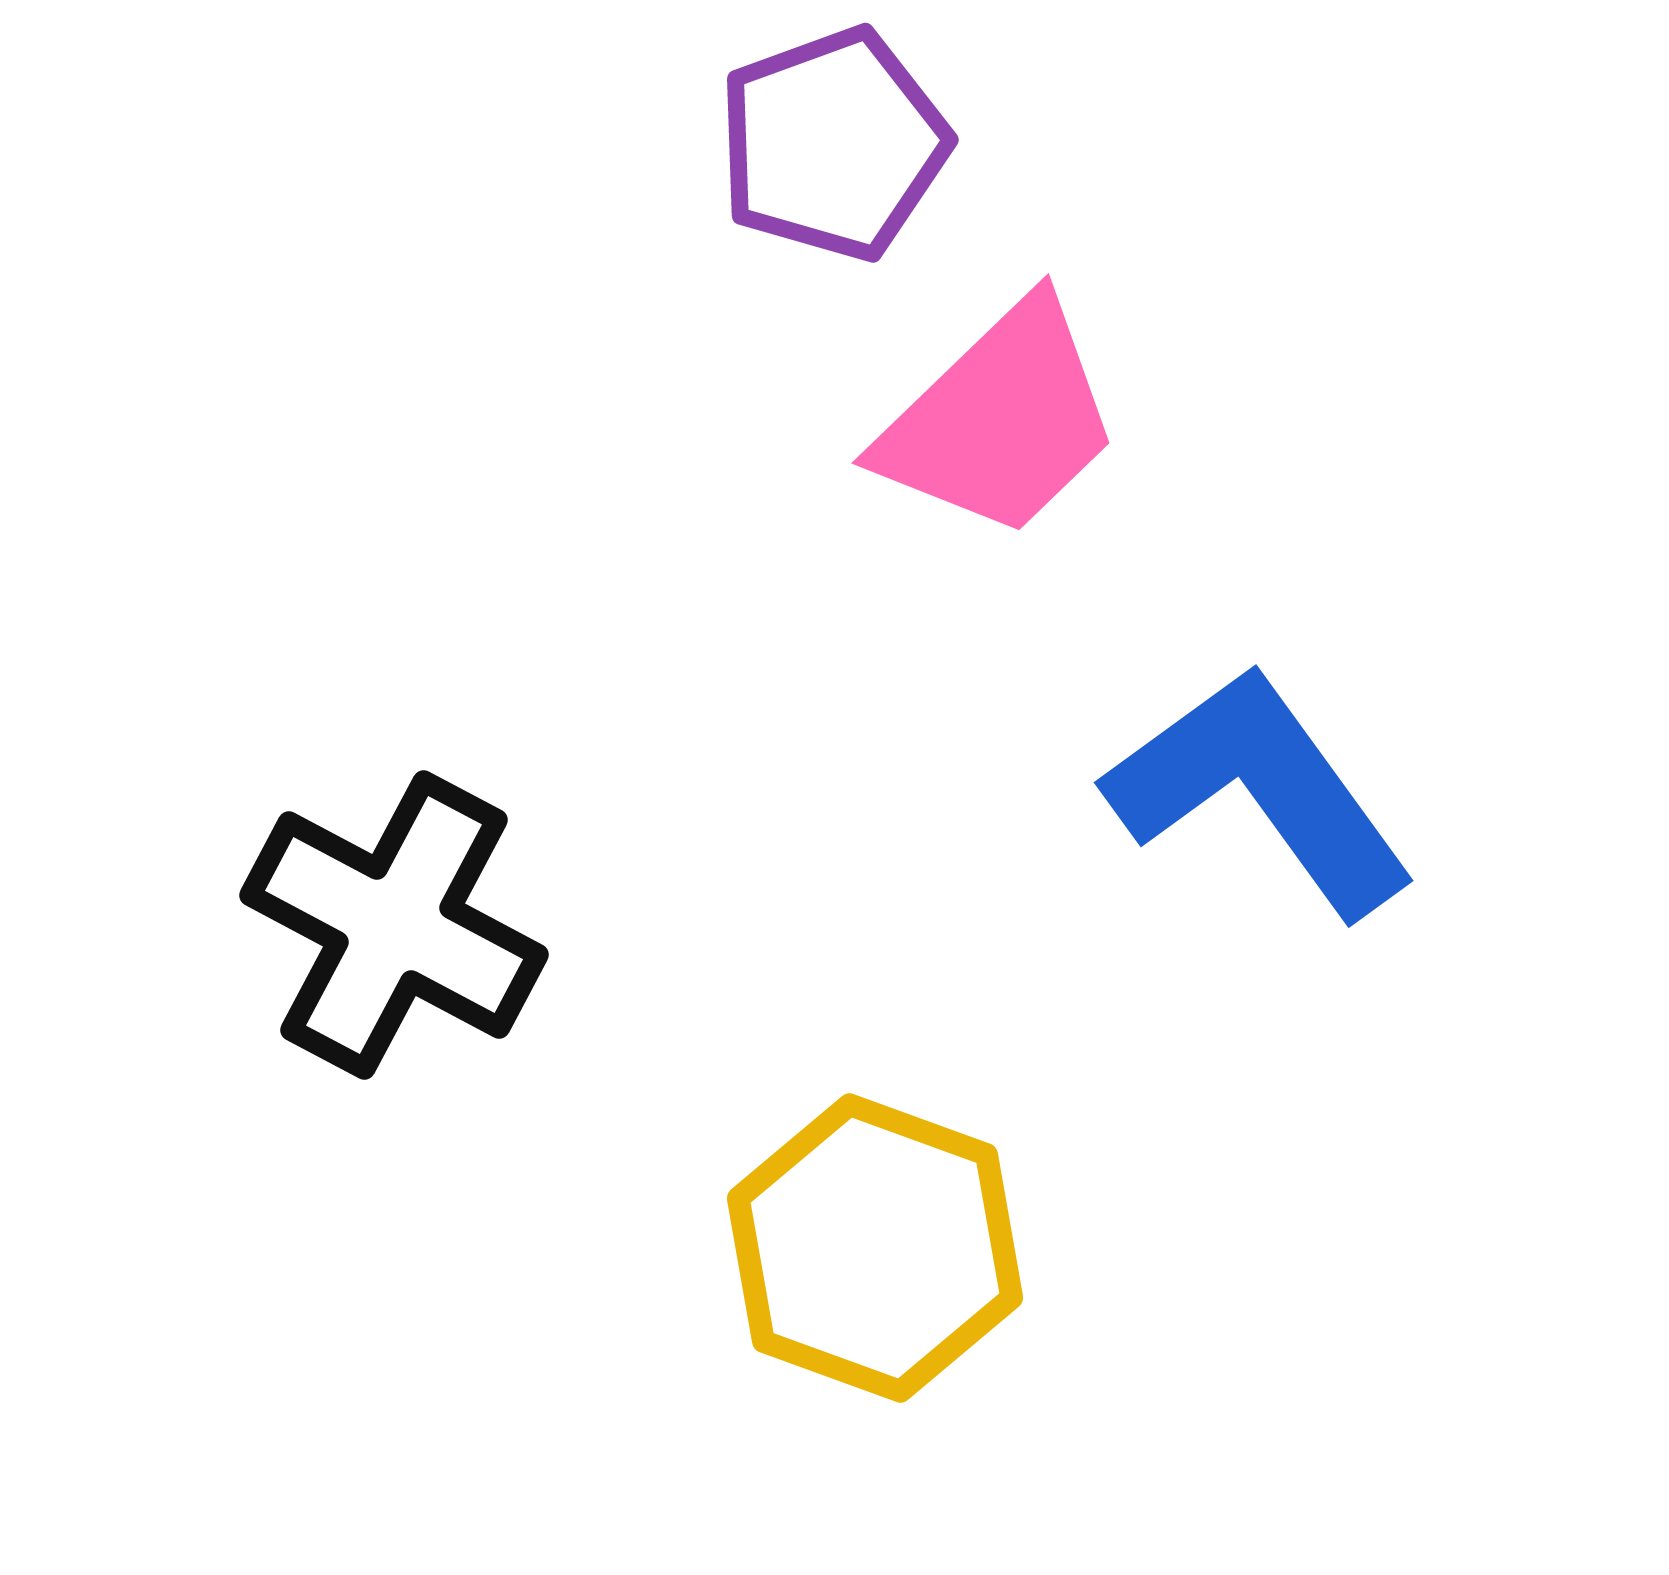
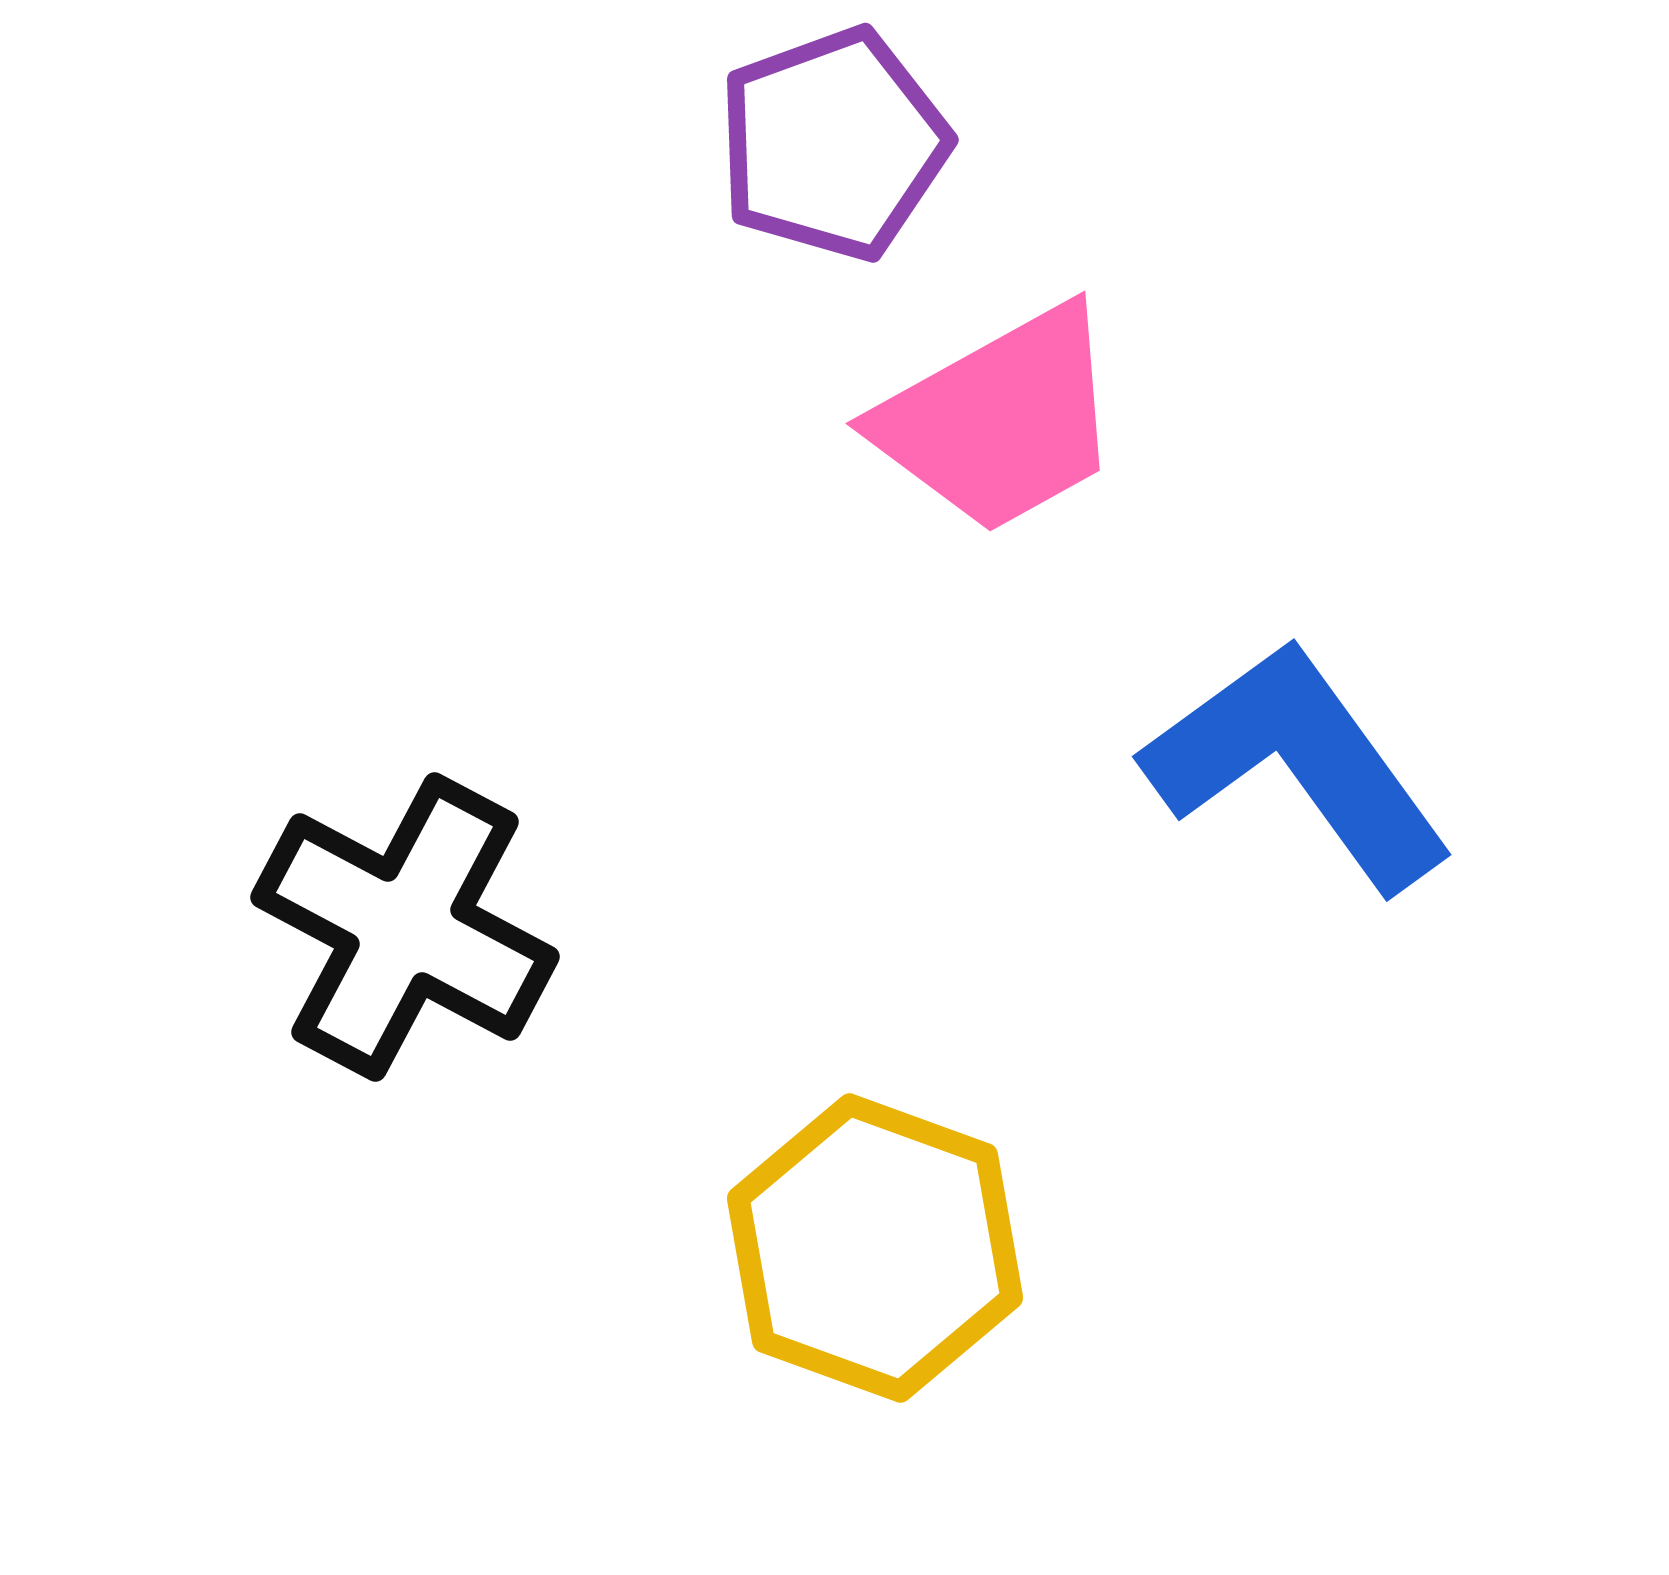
pink trapezoid: rotated 15 degrees clockwise
blue L-shape: moved 38 px right, 26 px up
black cross: moved 11 px right, 2 px down
